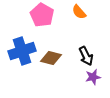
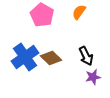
orange semicircle: rotated 77 degrees clockwise
blue cross: moved 3 px right, 6 px down; rotated 16 degrees counterclockwise
brown diamond: rotated 30 degrees clockwise
